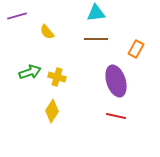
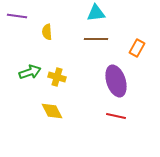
purple line: rotated 24 degrees clockwise
yellow semicircle: rotated 35 degrees clockwise
orange rectangle: moved 1 px right, 1 px up
yellow diamond: rotated 60 degrees counterclockwise
